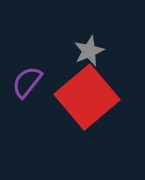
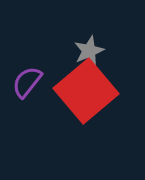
red square: moved 1 px left, 6 px up
